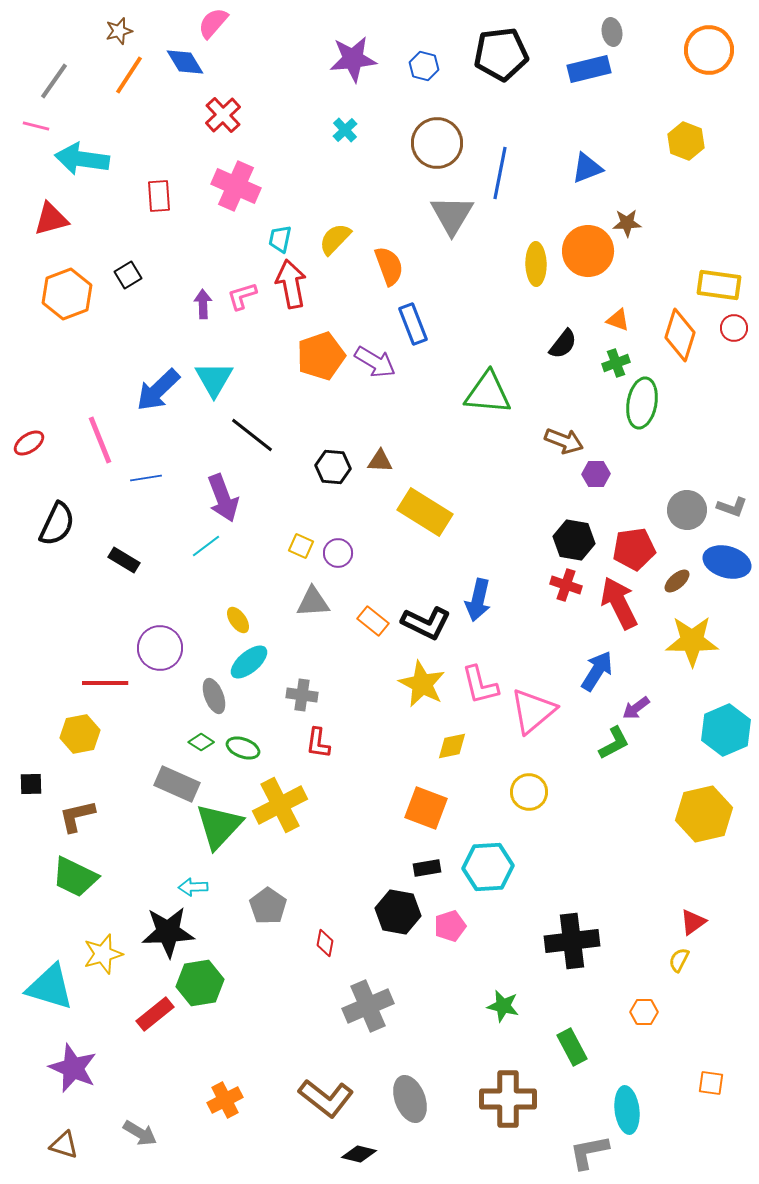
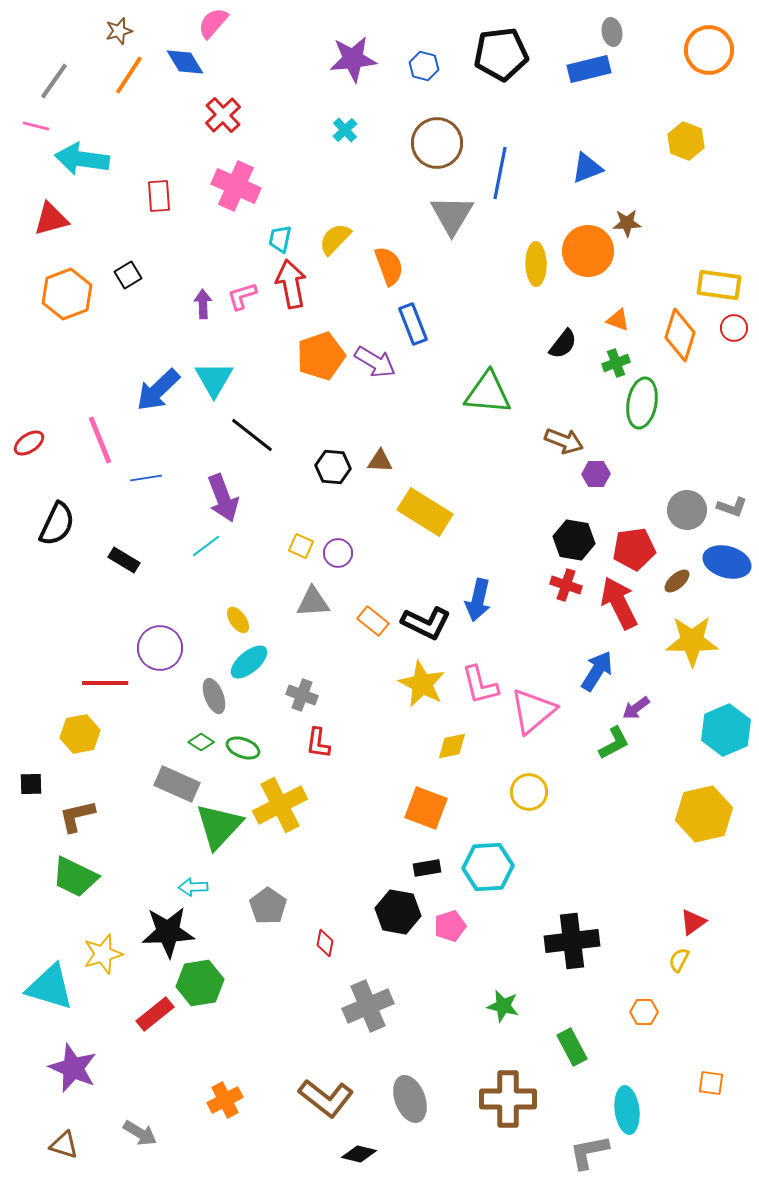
gray cross at (302, 695): rotated 12 degrees clockwise
